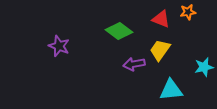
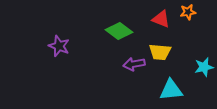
yellow trapezoid: moved 2 px down; rotated 120 degrees counterclockwise
